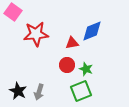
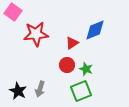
blue diamond: moved 3 px right, 1 px up
red triangle: rotated 24 degrees counterclockwise
gray arrow: moved 1 px right, 3 px up
